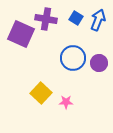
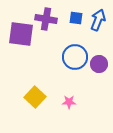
blue square: rotated 24 degrees counterclockwise
purple square: rotated 16 degrees counterclockwise
blue circle: moved 2 px right, 1 px up
purple circle: moved 1 px down
yellow square: moved 6 px left, 4 px down
pink star: moved 3 px right
